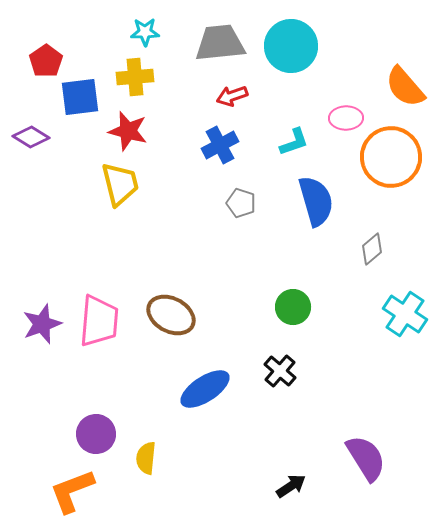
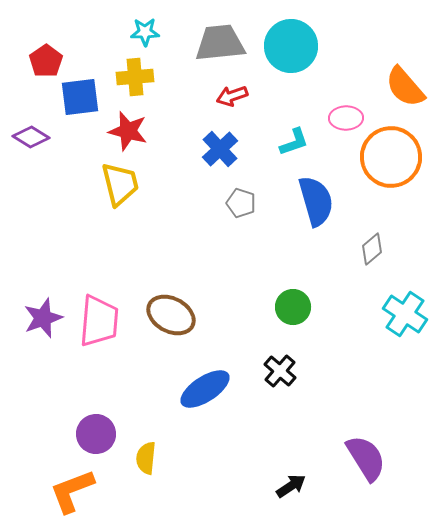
blue cross: moved 4 px down; rotated 15 degrees counterclockwise
purple star: moved 1 px right, 6 px up
